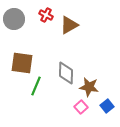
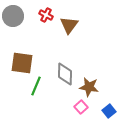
gray circle: moved 1 px left, 3 px up
brown triangle: rotated 24 degrees counterclockwise
gray diamond: moved 1 px left, 1 px down
blue square: moved 2 px right, 5 px down
